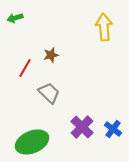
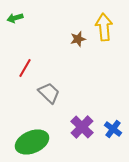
brown star: moved 27 px right, 16 px up
